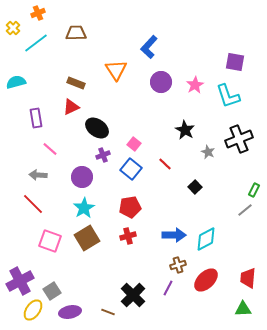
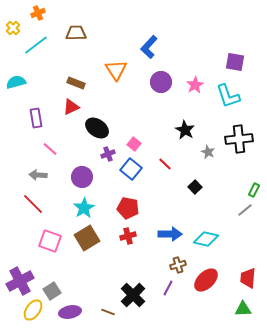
cyan line at (36, 43): moved 2 px down
black cross at (239, 139): rotated 16 degrees clockwise
purple cross at (103, 155): moved 5 px right, 1 px up
red pentagon at (130, 207): moved 2 px left, 1 px down; rotated 20 degrees clockwise
blue arrow at (174, 235): moved 4 px left, 1 px up
cyan diamond at (206, 239): rotated 40 degrees clockwise
